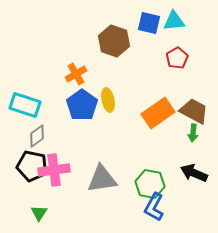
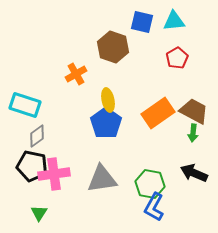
blue square: moved 7 px left, 1 px up
brown hexagon: moved 1 px left, 6 px down
blue pentagon: moved 24 px right, 18 px down
pink cross: moved 4 px down
